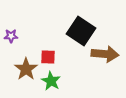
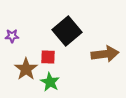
black square: moved 14 px left; rotated 16 degrees clockwise
purple star: moved 1 px right
brown arrow: rotated 12 degrees counterclockwise
green star: moved 1 px left, 1 px down
